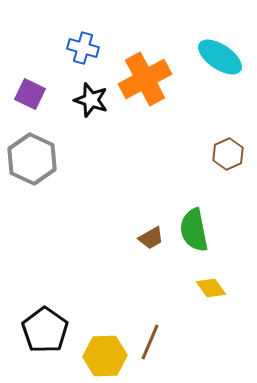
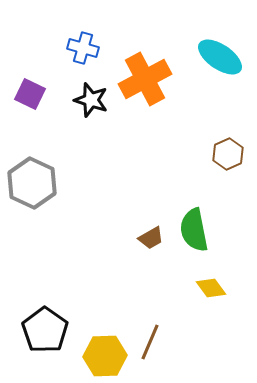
gray hexagon: moved 24 px down
